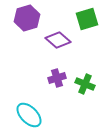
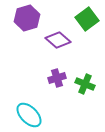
green square: rotated 20 degrees counterclockwise
